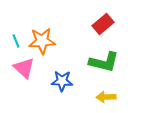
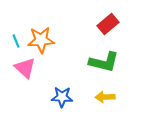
red rectangle: moved 5 px right
orange star: moved 1 px left, 1 px up
pink triangle: moved 1 px right
blue star: moved 16 px down
yellow arrow: moved 1 px left
